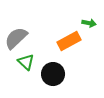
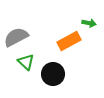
gray semicircle: moved 1 px up; rotated 15 degrees clockwise
